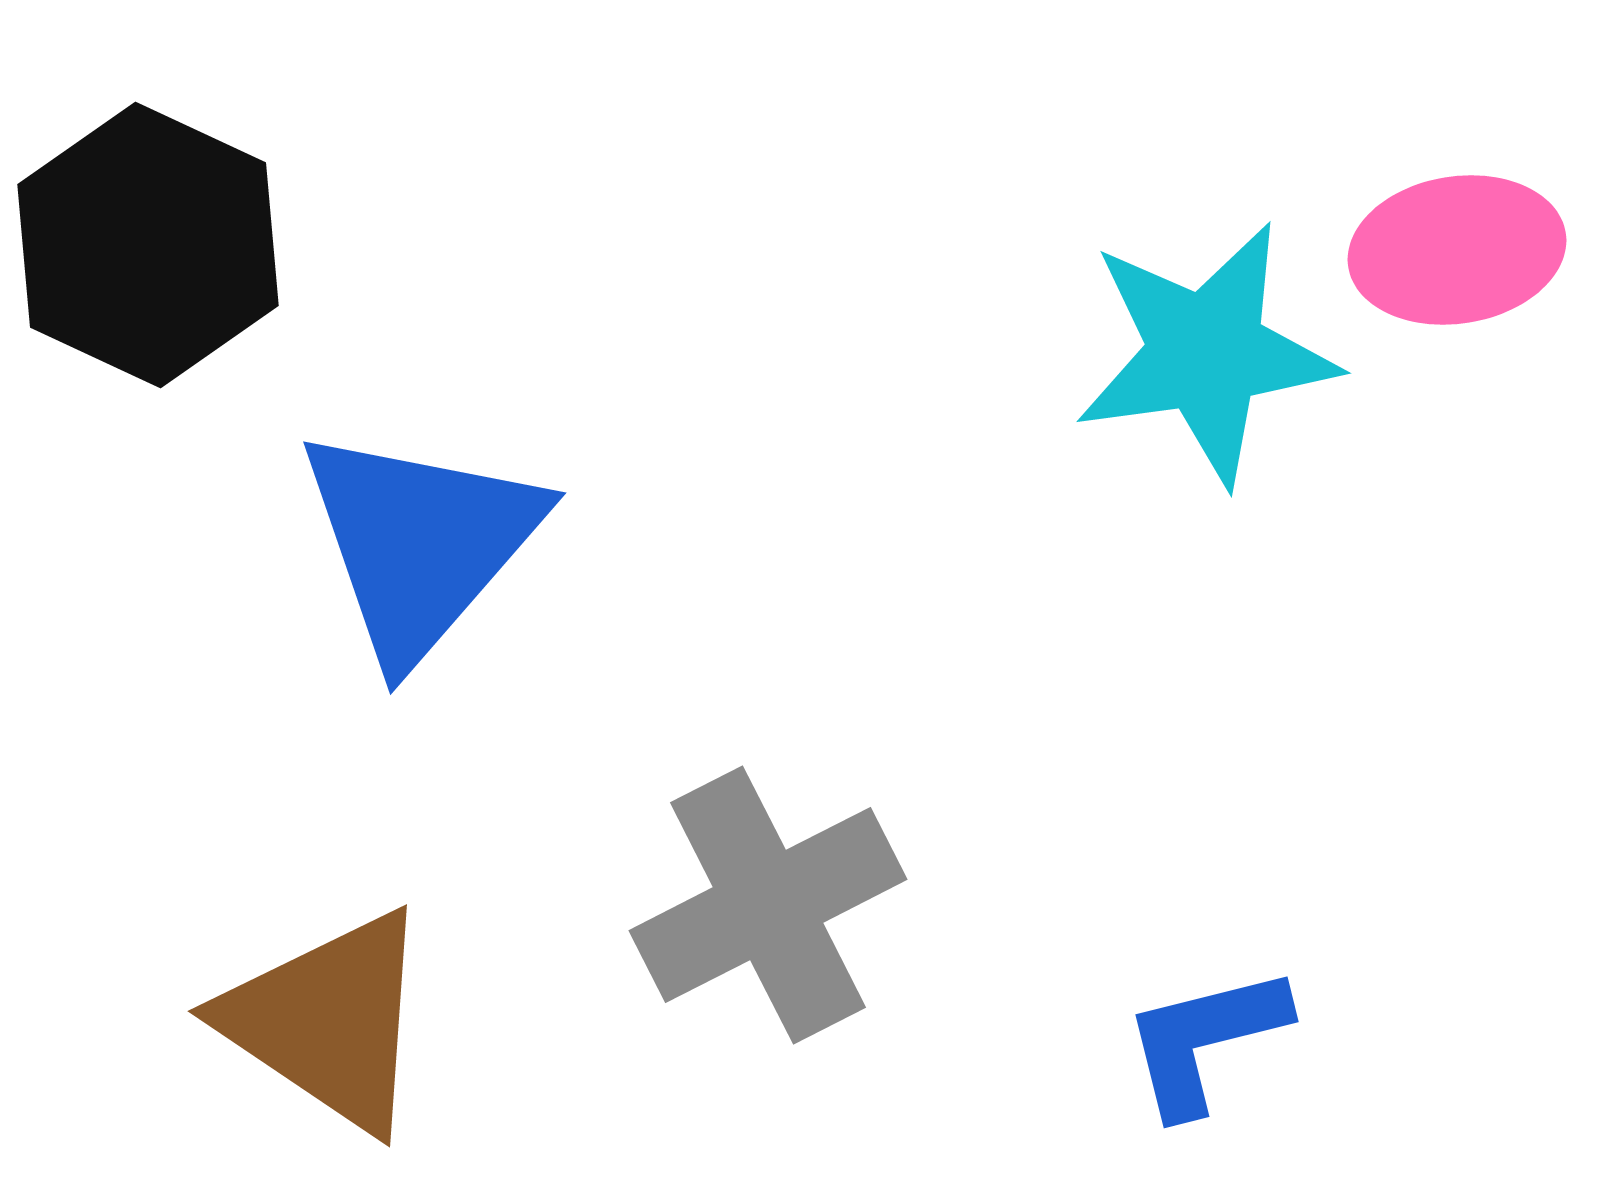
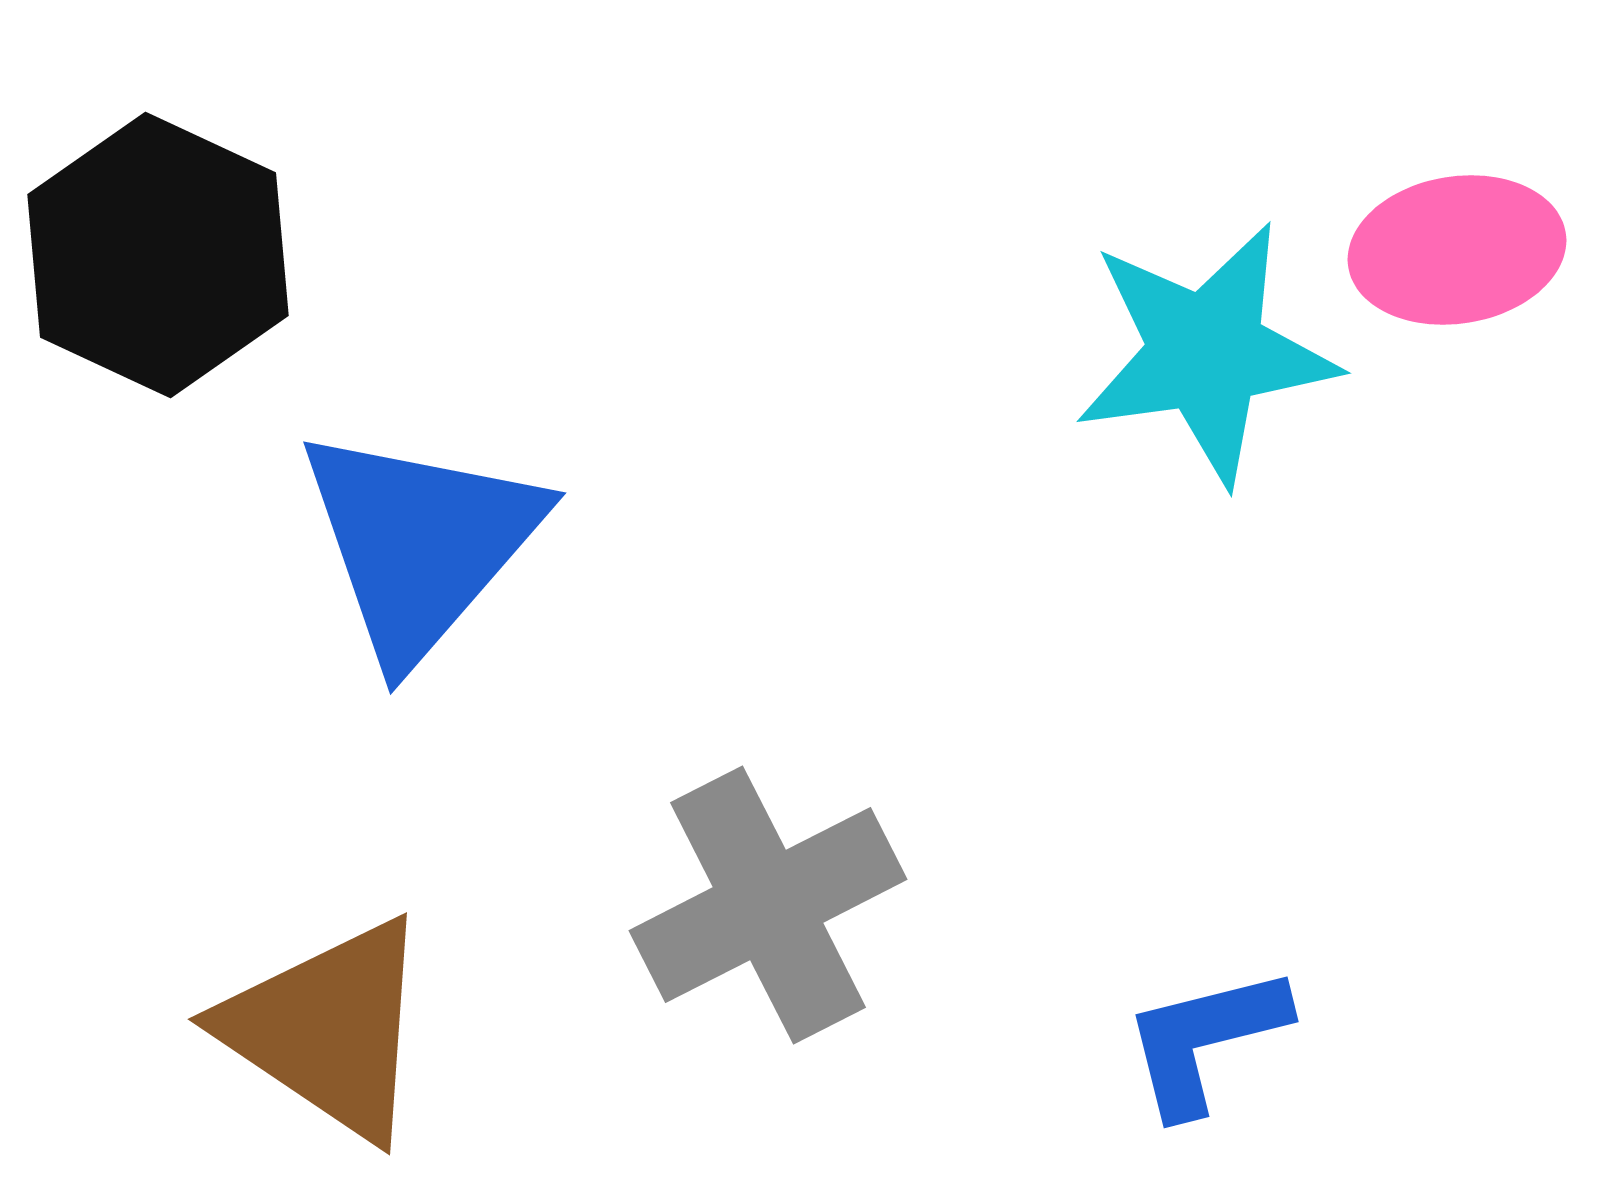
black hexagon: moved 10 px right, 10 px down
brown triangle: moved 8 px down
